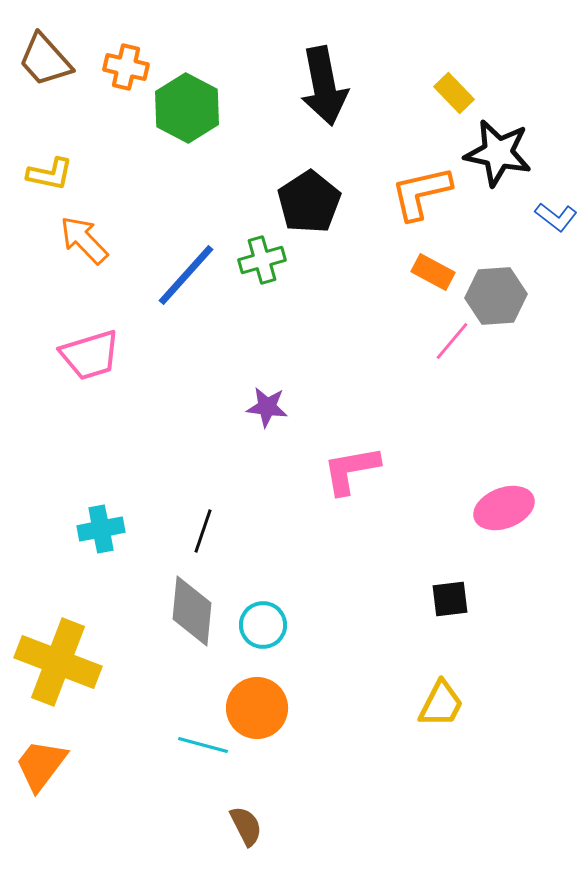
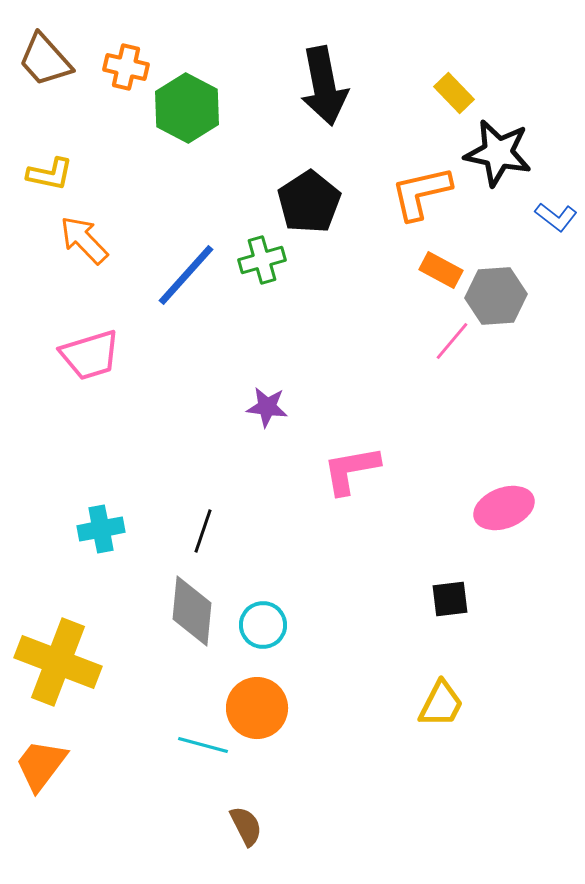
orange rectangle: moved 8 px right, 2 px up
